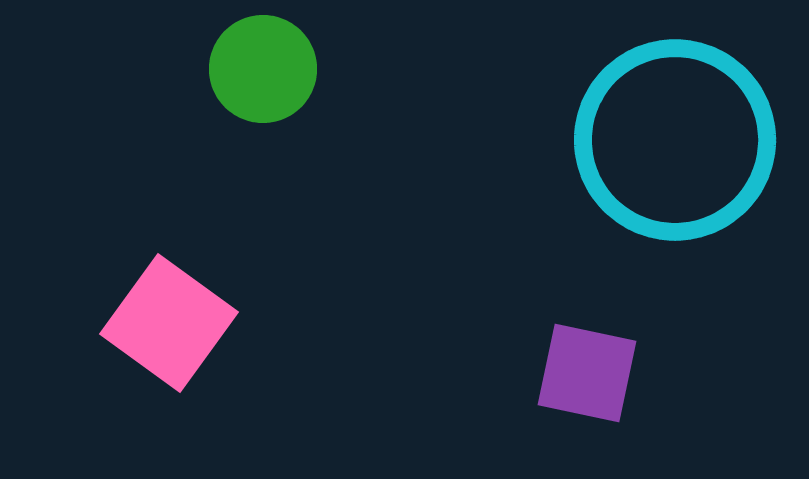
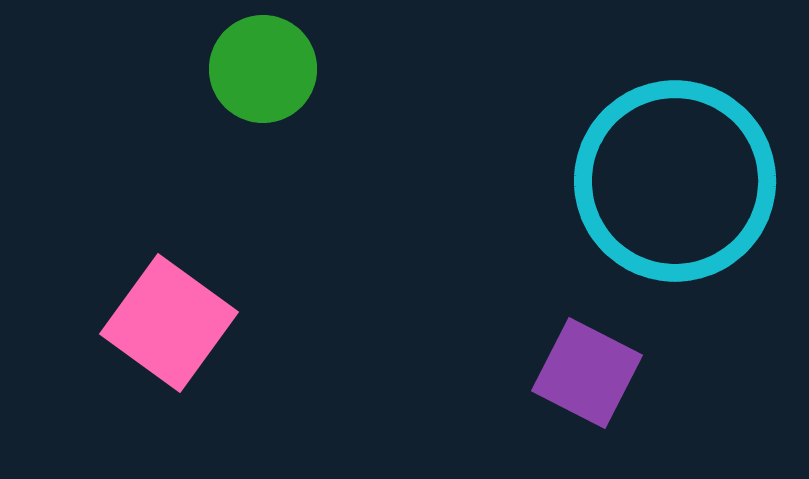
cyan circle: moved 41 px down
purple square: rotated 15 degrees clockwise
